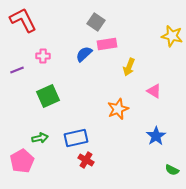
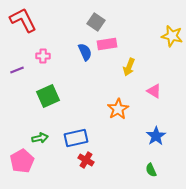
blue semicircle: moved 1 px right, 2 px up; rotated 108 degrees clockwise
orange star: rotated 10 degrees counterclockwise
green semicircle: moved 21 px left; rotated 40 degrees clockwise
